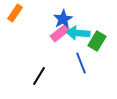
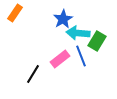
pink rectangle: moved 26 px down
blue line: moved 7 px up
black line: moved 6 px left, 2 px up
